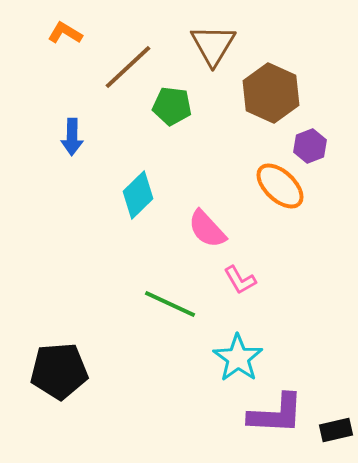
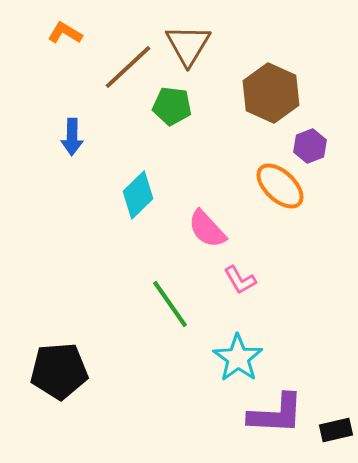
brown triangle: moved 25 px left
green line: rotated 30 degrees clockwise
